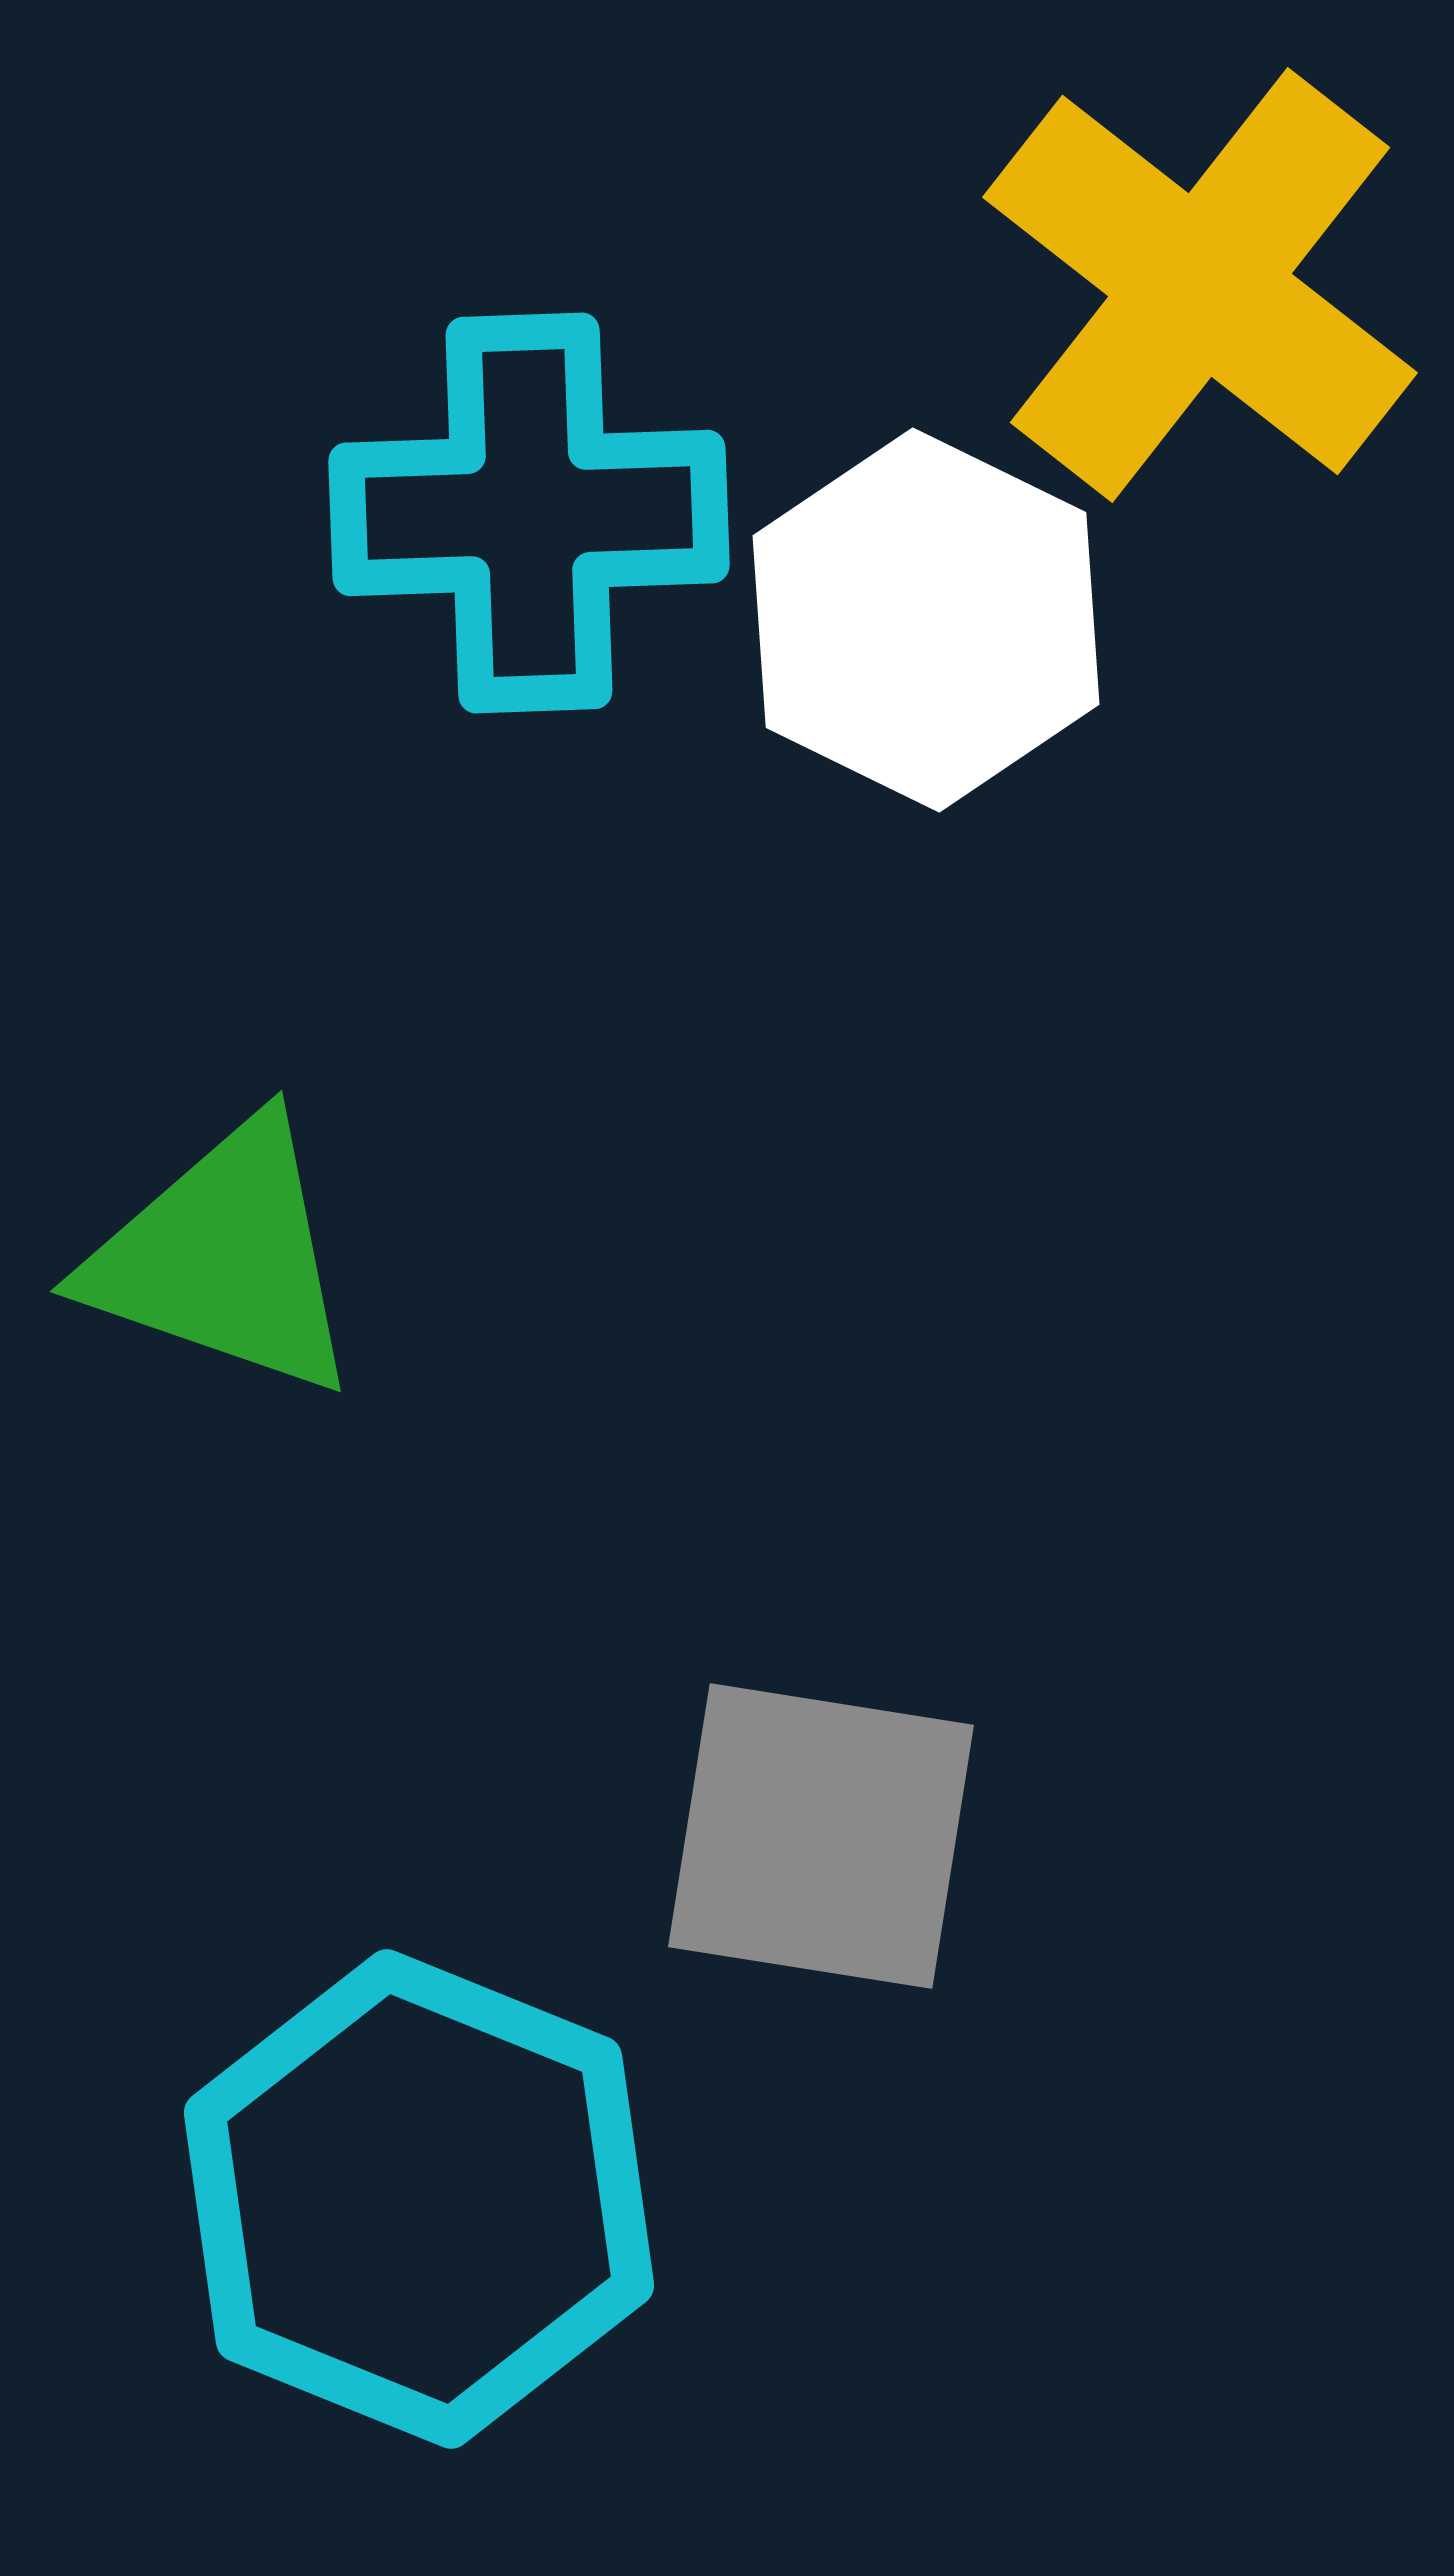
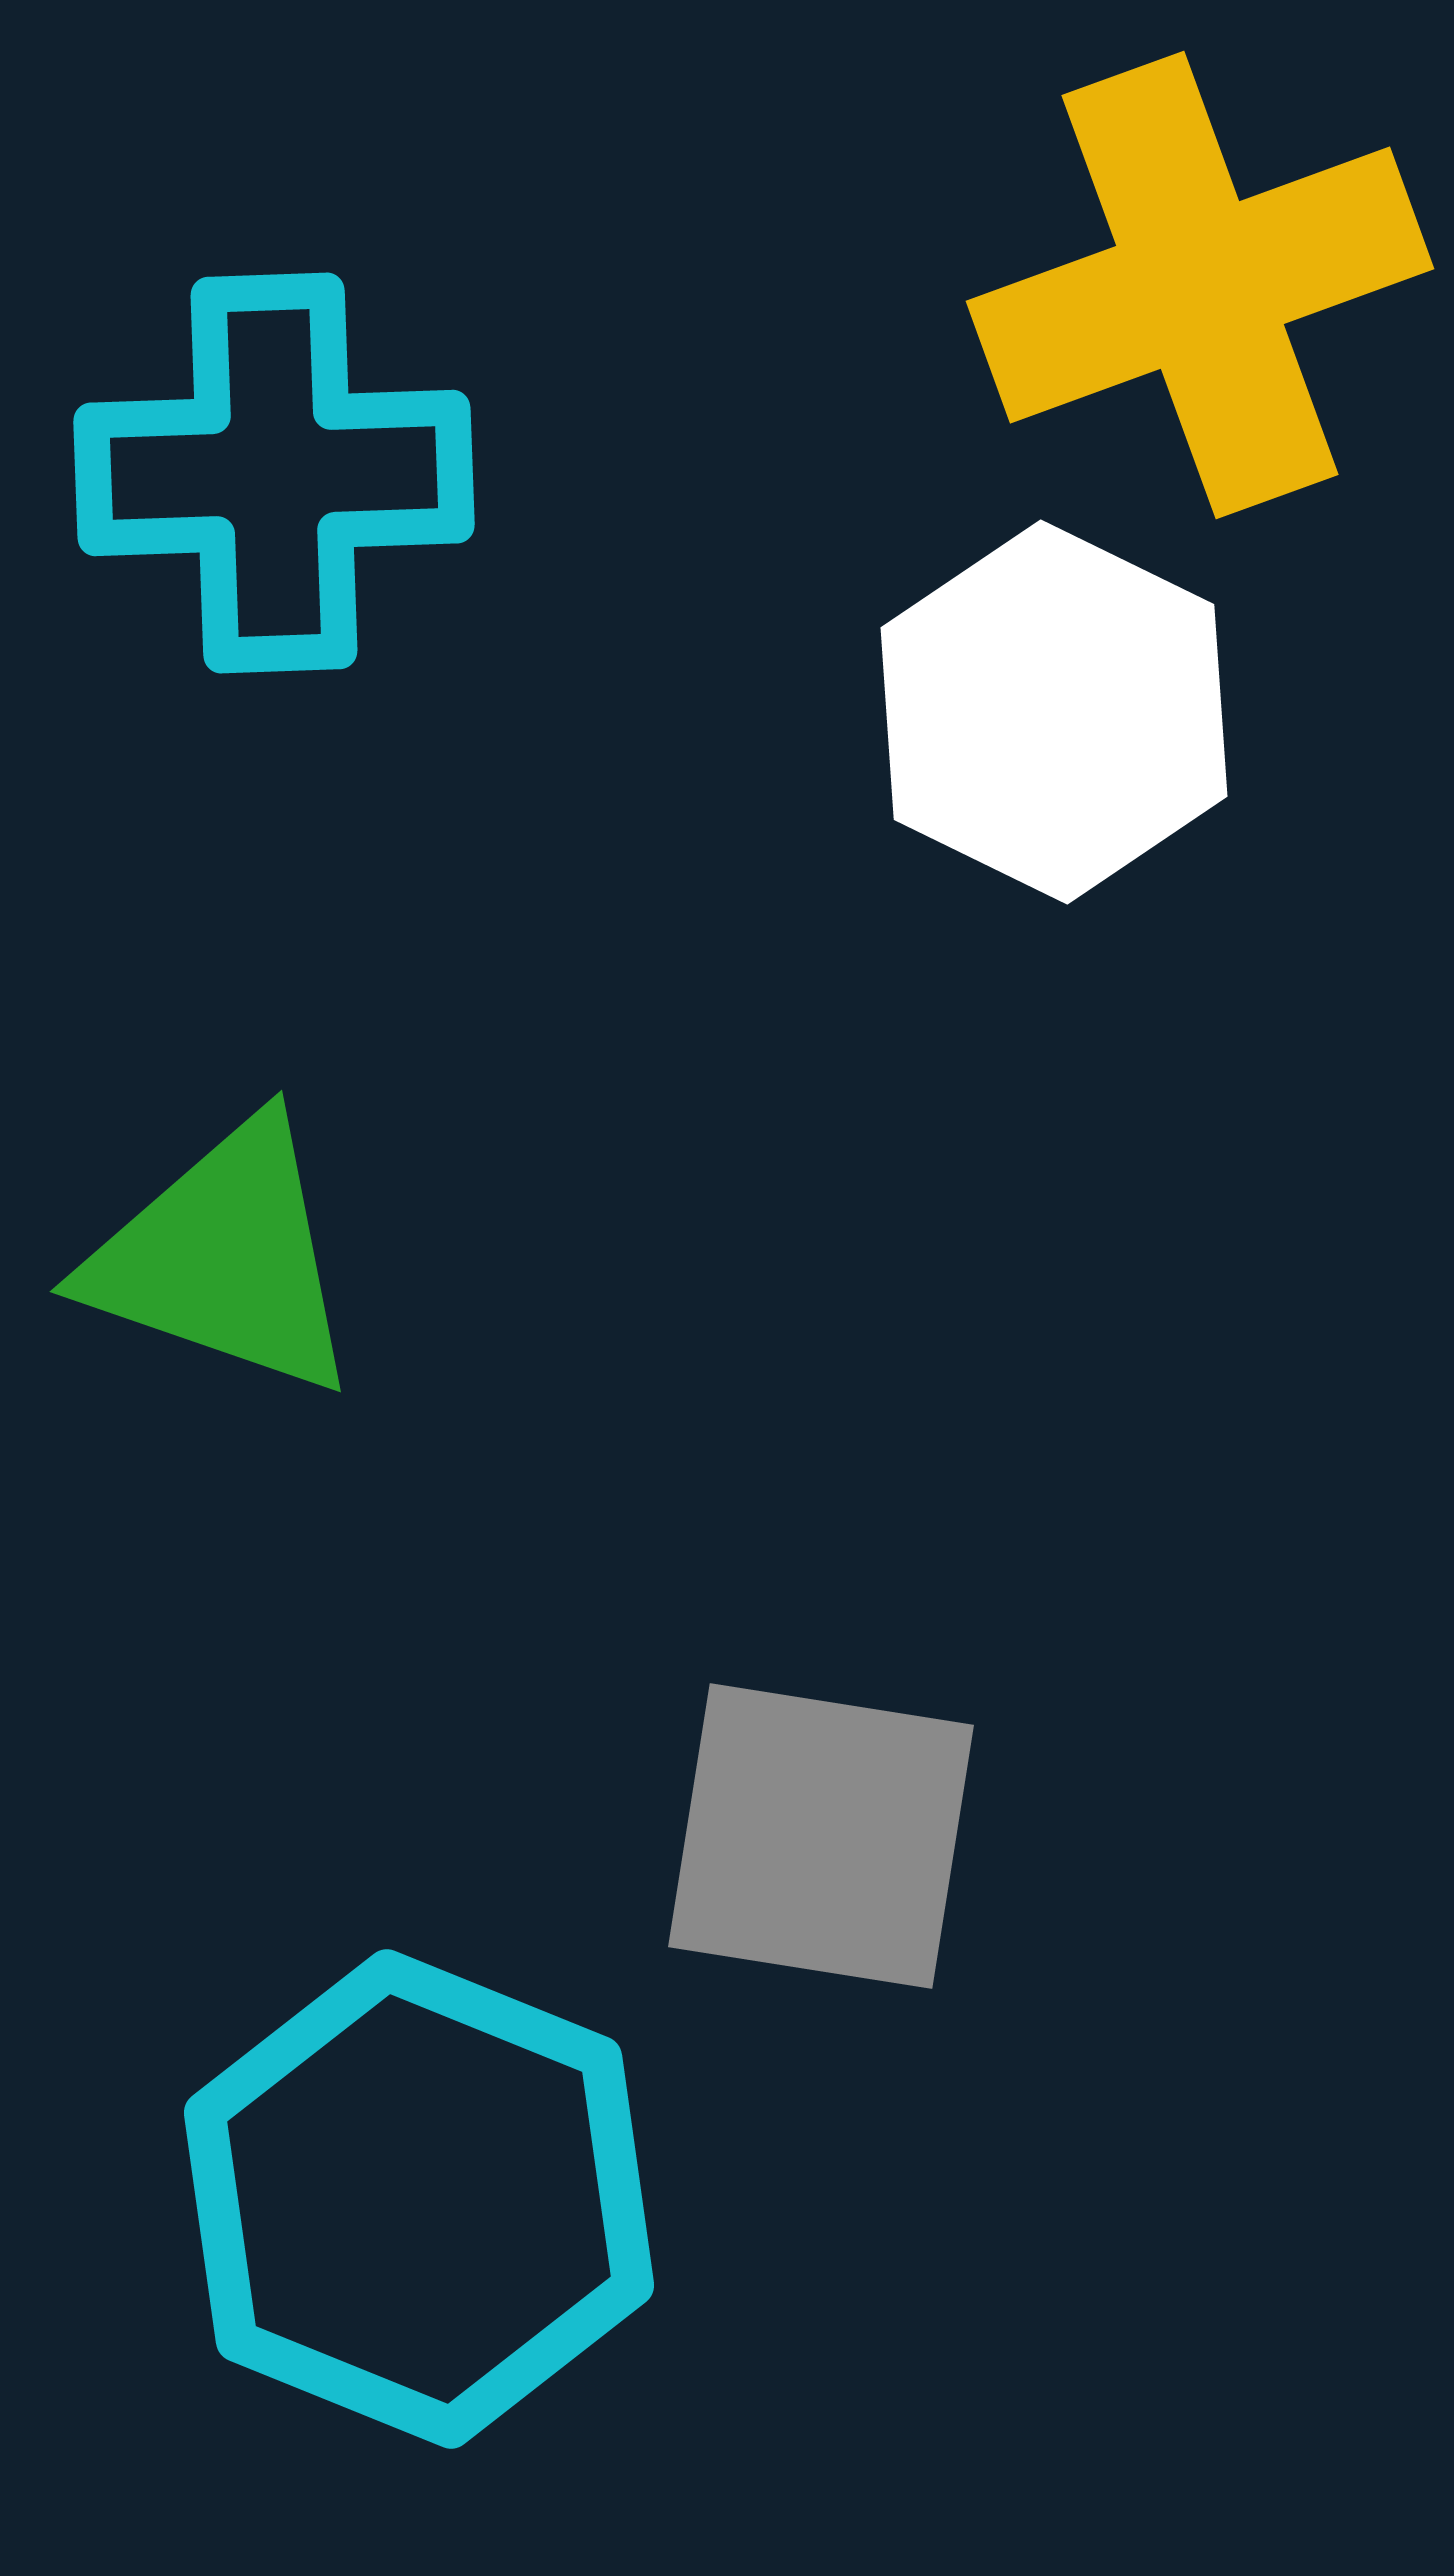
yellow cross: rotated 32 degrees clockwise
cyan cross: moved 255 px left, 40 px up
white hexagon: moved 128 px right, 92 px down
